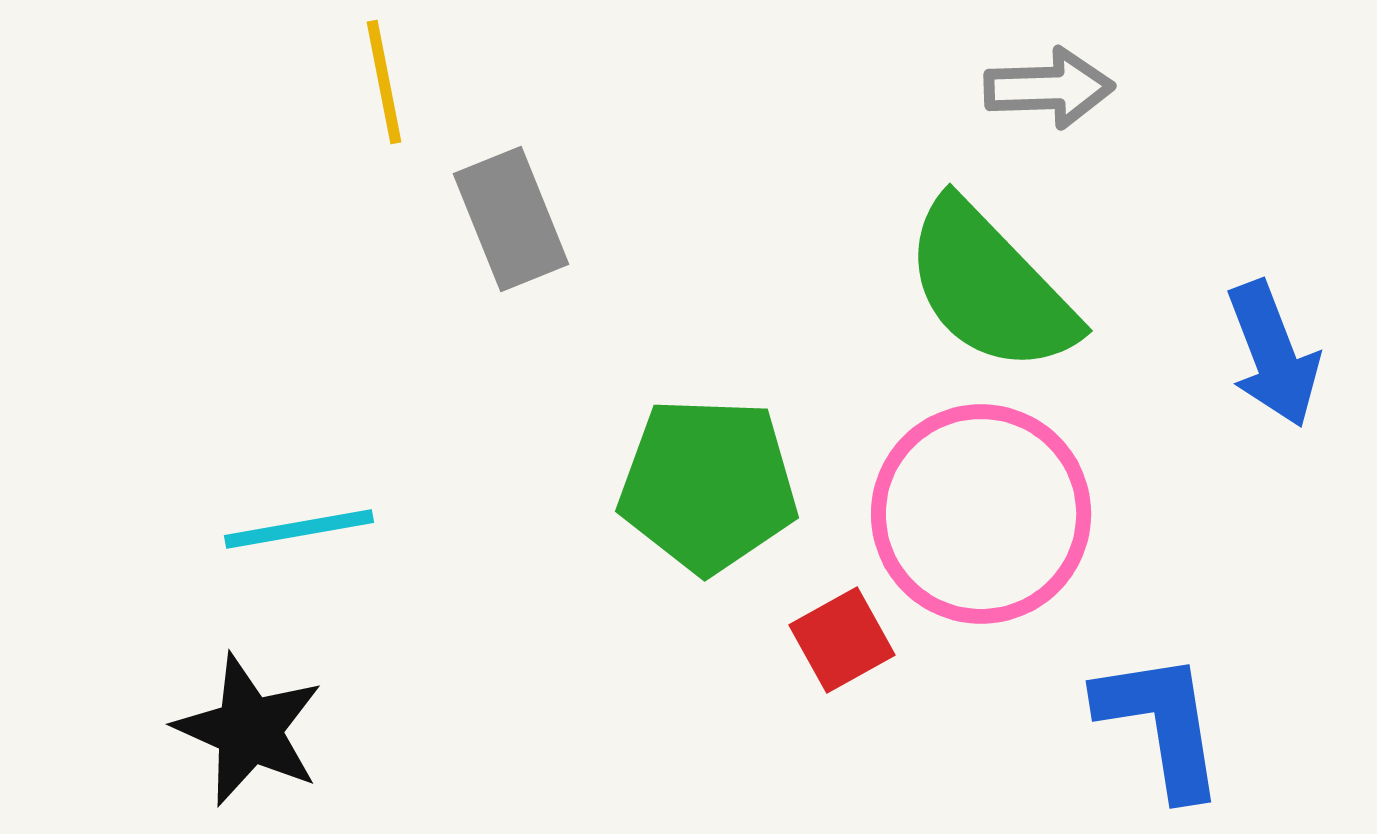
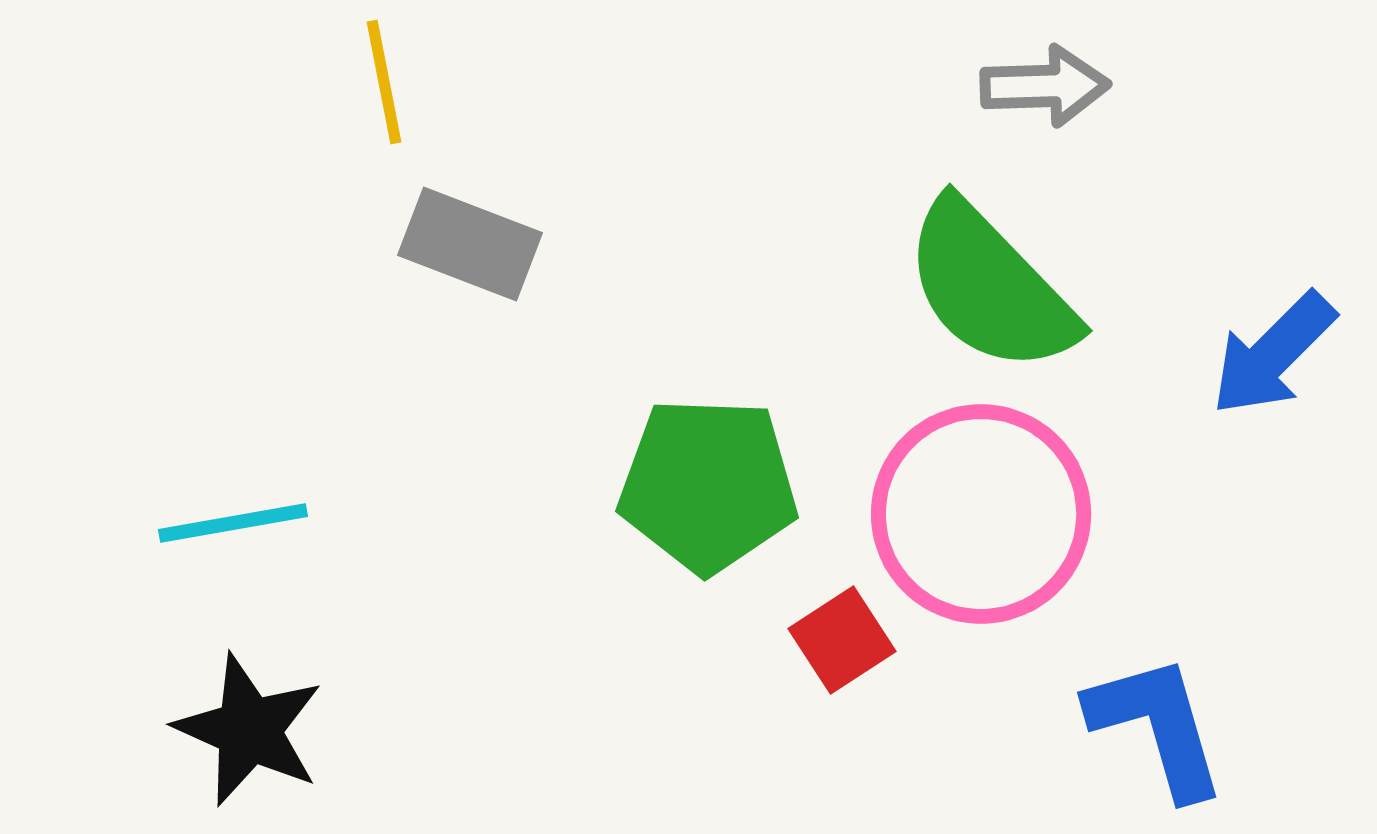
gray arrow: moved 4 px left, 2 px up
gray rectangle: moved 41 px left, 25 px down; rotated 47 degrees counterclockwise
blue arrow: rotated 66 degrees clockwise
cyan line: moved 66 px left, 6 px up
red square: rotated 4 degrees counterclockwise
blue L-shape: moved 4 px left, 2 px down; rotated 7 degrees counterclockwise
